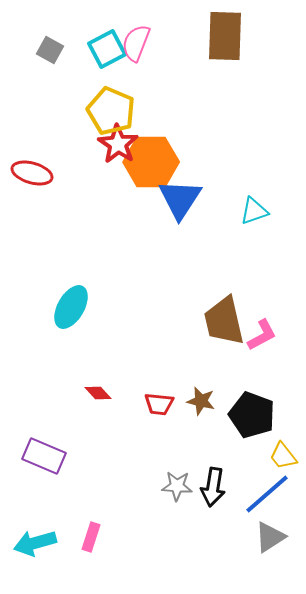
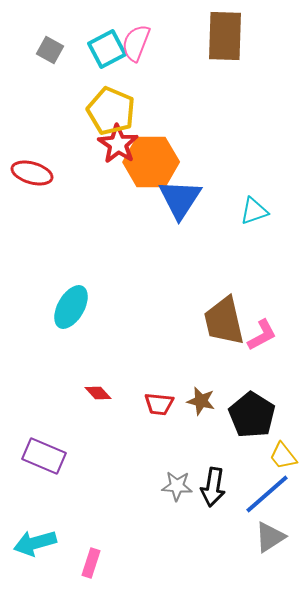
black pentagon: rotated 12 degrees clockwise
pink rectangle: moved 26 px down
